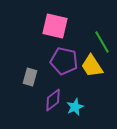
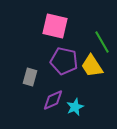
purple diamond: rotated 15 degrees clockwise
